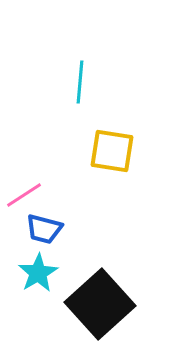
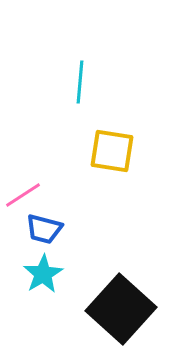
pink line: moved 1 px left
cyan star: moved 5 px right, 1 px down
black square: moved 21 px right, 5 px down; rotated 6 degrees counterclockwise
